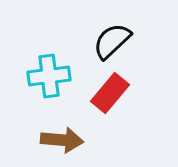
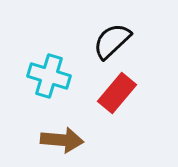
cyan cross: rotated 24 degrees clockwise
red rectangle: moved 7 px right
